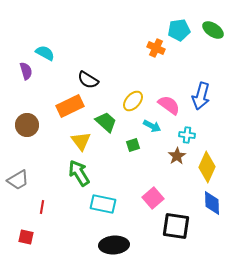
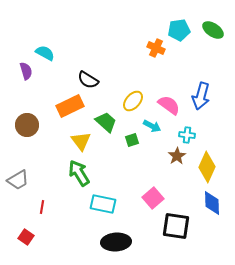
green square: moved 1 px left, 5 px up
red square: rotated 21 degrees clockwise
black ellipse: moved 2 px right, 3 px up
